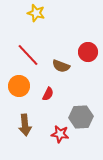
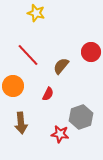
red circle: moved 3 px right
brown semicircle: rotated 108 degrees clockwise
orange circle: moved 6 px left
gray hexagon: rotated 15 degrees counterclockwise
brown arrow: moved 4 px left, 2 px up
